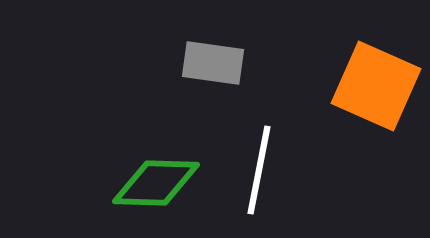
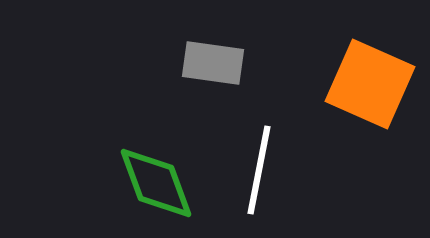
orange square: moved 6 px left, 2 px up
green diamond: rotated 68 degrees clockwise
